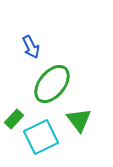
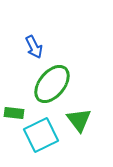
blue arrow: moved 3 px right
green rectangle: moved 6 px up; rotated 54 degrees clockwise
cyan square: moved 2 px up
